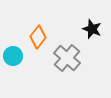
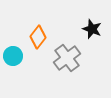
gray cross: rotated 12 degrees clockwise
